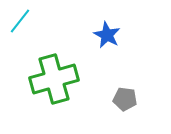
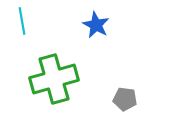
cyan line: moved 2 px right; rotated 48 degrees counterclockwise
blue star: moved 11 px left, 10 px up
